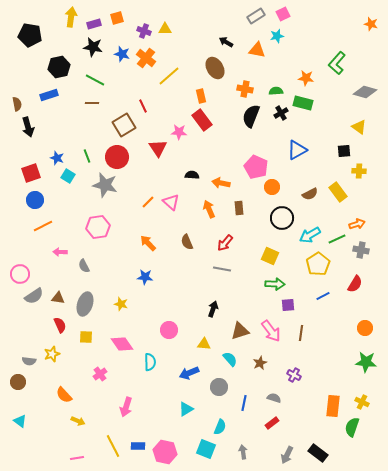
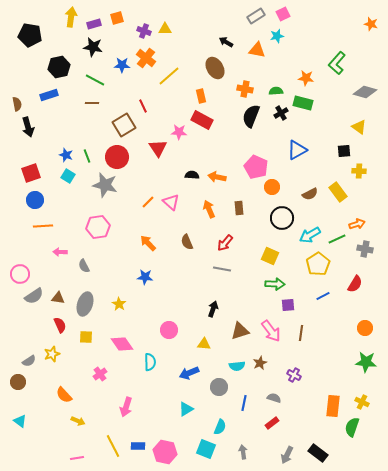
blue star at (122, 54): moved 11 px down; rotated 14 degrees counterclockwise
red rectangle at (202, 120): rotated 25 degrees counterclockwise
blue star at (57, 158): moved 9 px right, 3 px up
orange arrow at (221, 183): moved 4 px left, 6 px up
orange line at (43, 226): rotated 24 degrees clockwise
gray cross at (361, 250): moved 4 px right, 1 px up
yellow star at (121, 304): moved 2 px left; rotated 16 degrees clockwise
cyan semicircle at (230, 359): moved 7 px right, 7 px down; rotated 126 degrees clockwise
gray semicircle at (29, 361): rotated 40 degrees counterclockwise
